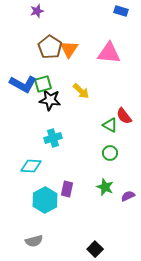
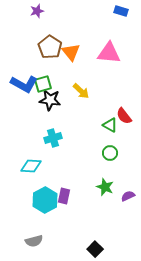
orange triangle: moved 2 px right, 3 px down; rotated 12 degrees counterclockwise
blue L-shape: moved 1 px right
purple rectangle: moved 3 px left, 7 px down
